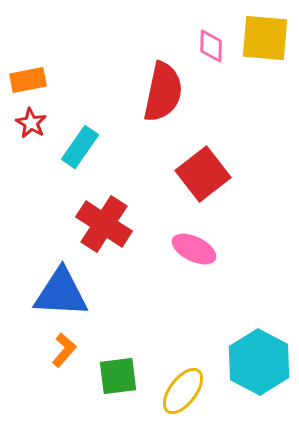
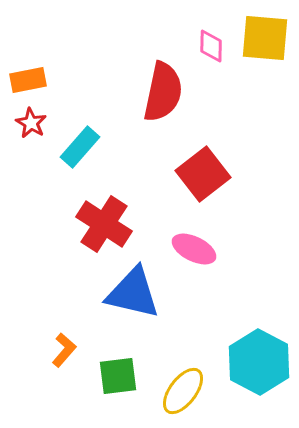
cyan rectangle: rotated 6 degrees clockwise
blue triangle: moved 72 px right; rotated 10 degrees clockwise
